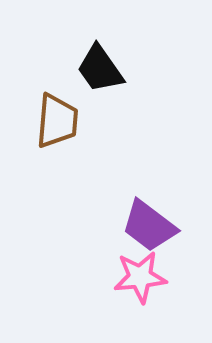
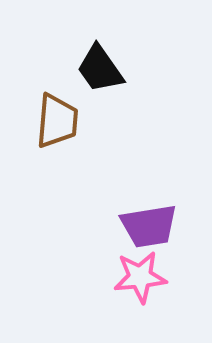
purple trapezoid: rotated 46 degrees counterclockwise
